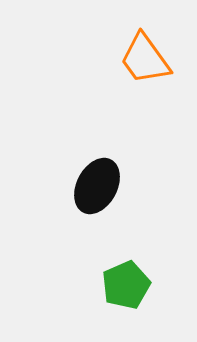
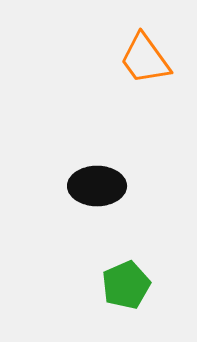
black ellipse: rotated 62 degrees clockwise
